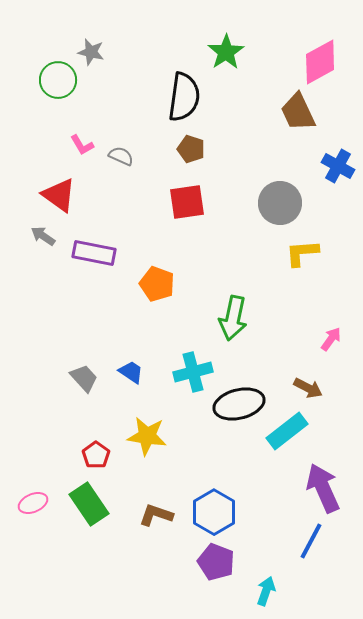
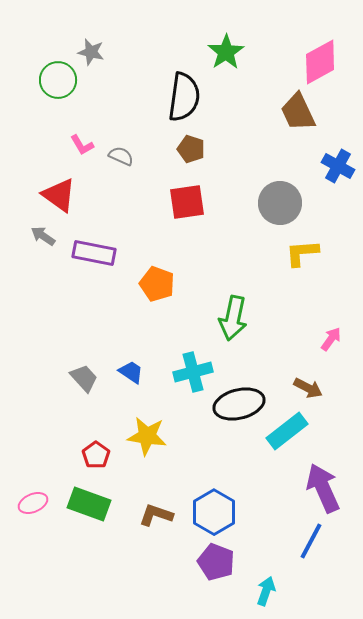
green rectangle: rotated 36 degrees counterclockwise
